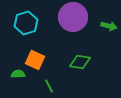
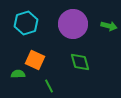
purple circle: moved 7 px down
green diamond: rotated 65 degrees clockwise
